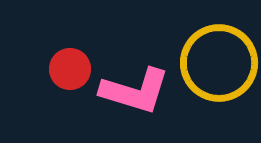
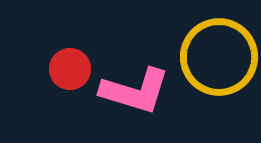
yellow circle: moved 6 px up
